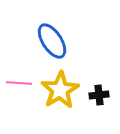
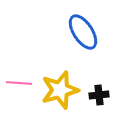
blue ellipse: moved 31 px right, 9 px up
yellow star: rotated 15 degrees clockwise
